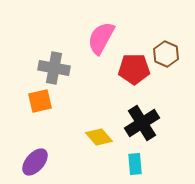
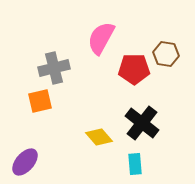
brown hexagon: rotated 15 degrees counterclockwise
gray cross: rotated 24 degrees counterclockwise
black cross: rotated 20 degrees counterclockwise
purple ellipse: moved 10 px left
